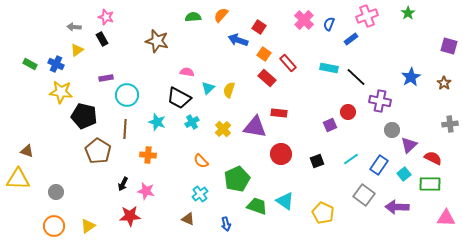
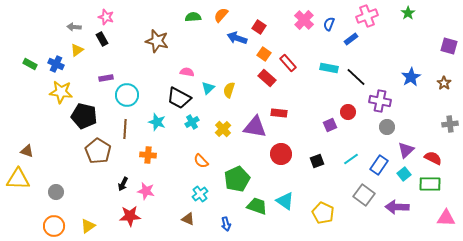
blue arrow at (238, 40): moved 1 px left, 2 px up
gray circle at (392, 130): moved 5 px left, 3 px up
purple triangle at (409, 145): moved 3 px left, 5 px down
